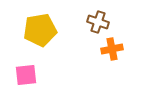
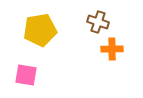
orange cross: rotated 10 degrees clockwise
pink square: rotated 15 degrees clockwise
